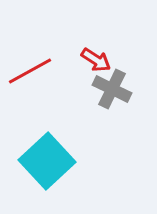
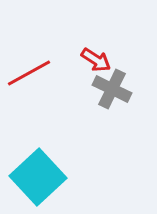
red line: moved 1 px left, 2 px down
cyan square: moved 9 px left, 16 px down
